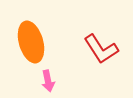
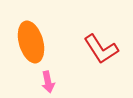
pink arrow: moved 1 px down
